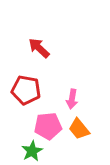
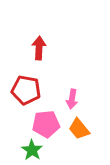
red arrow: rotated 50 degrees clockwise
pink pentagon: moved 2 px left, 2 px up
green star: moved 1 px up; rotated 10 degrees counterclockwise
